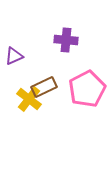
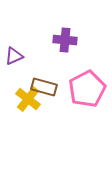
purple cross: moved 1 px left
brown rectangle: rotated 40 degrees clockwise
yellow cross: moved 1 px left
